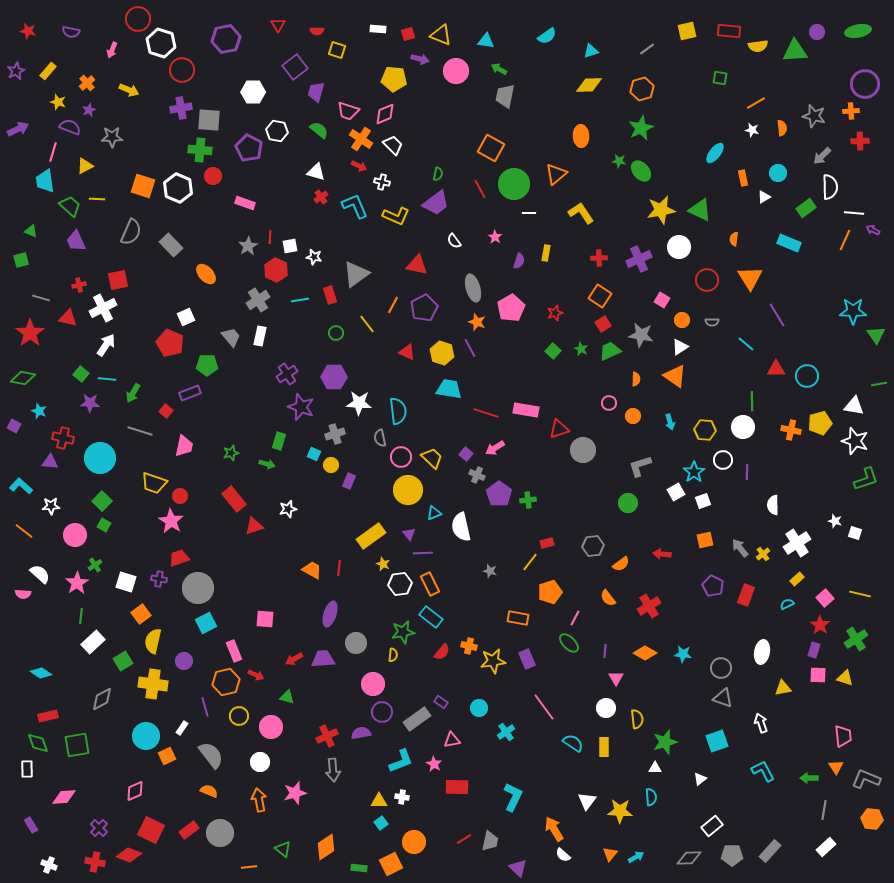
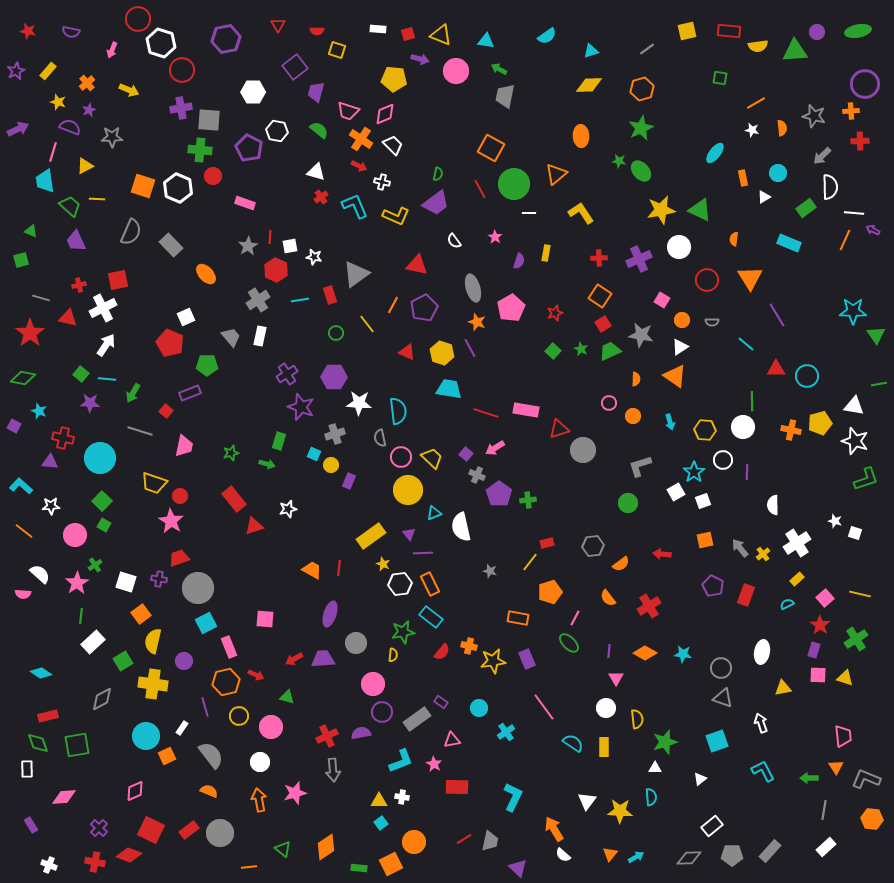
pink rectangle at (234, 651): moved 5 px left, 4 px up
purple line at (605, 651): moved 4 px right
